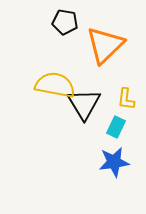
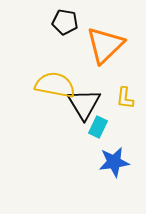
yellow L-shape: moved 1 px left, 1 px up
cyan rectangle: moved 18 px left
